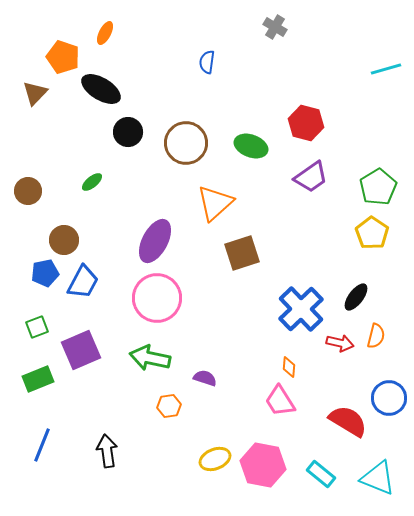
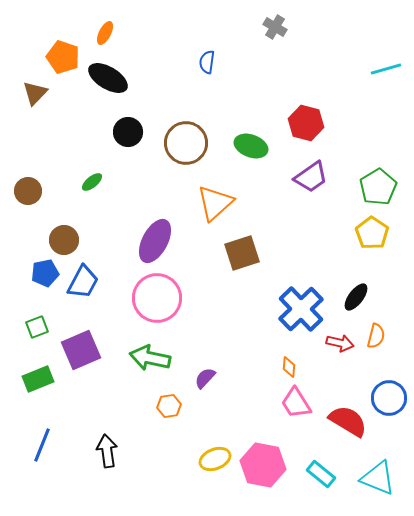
black ellipse at (101, 89): moved 7 px right, 11 px up
purple semicircle at (205, 378): rotated 65 degrees counterclockwise
pink trapezoid at (280, 401): moved 16 px right, 2 px down
